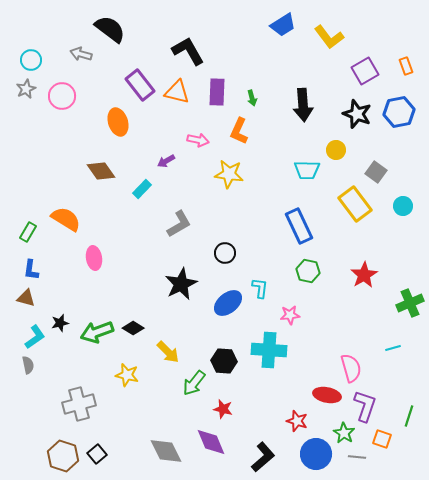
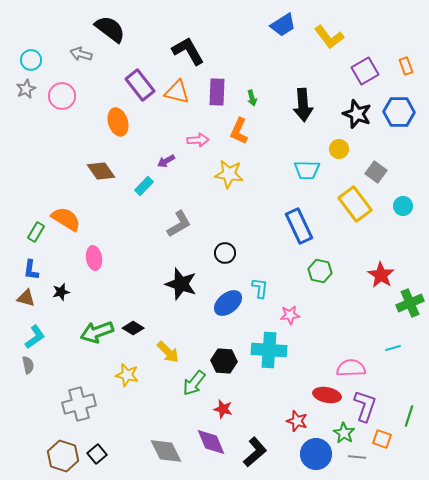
blue hexagon at (399, 112): rotated 12 degrees clockwise
pink arrow at (198, 140): rotated 15 degrees counterclockwise
yellow circle at (336, 150): moved 3 px right, 1 px up
cyan rectangle at (142, 189): moved 2 px right, 3 px up
green rectangle at (28, 232): moved 8 px right
green hexagon at (308, 271): moved 12 px right
red star at (364, 275): moved 17 px right; rotated 8 degrees counterclockwise
black star at (181, 284): rotated 28 degrees counterclockwise
black star at (60, 323): moved 1 px right, 31 px up
pink semicircle at (351, 368): rotated 76 degrees counterclockwise
black L-shape at (263, 457): moved 8 px left, 5 px up
